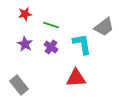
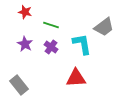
red star: moved 2 px up; rotated 24 degrees clockwise
